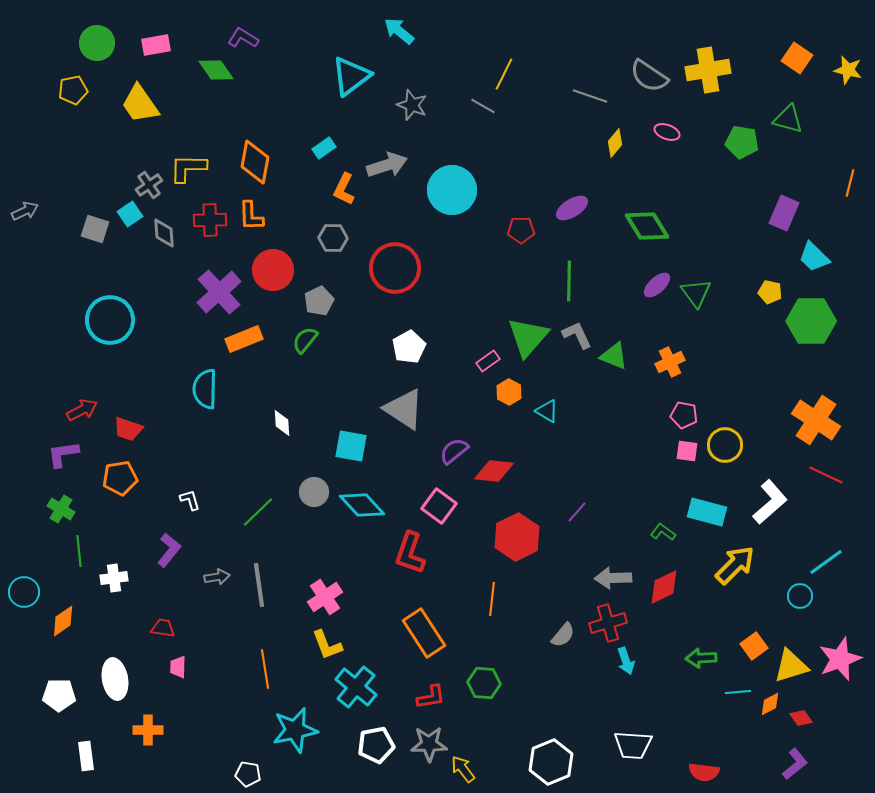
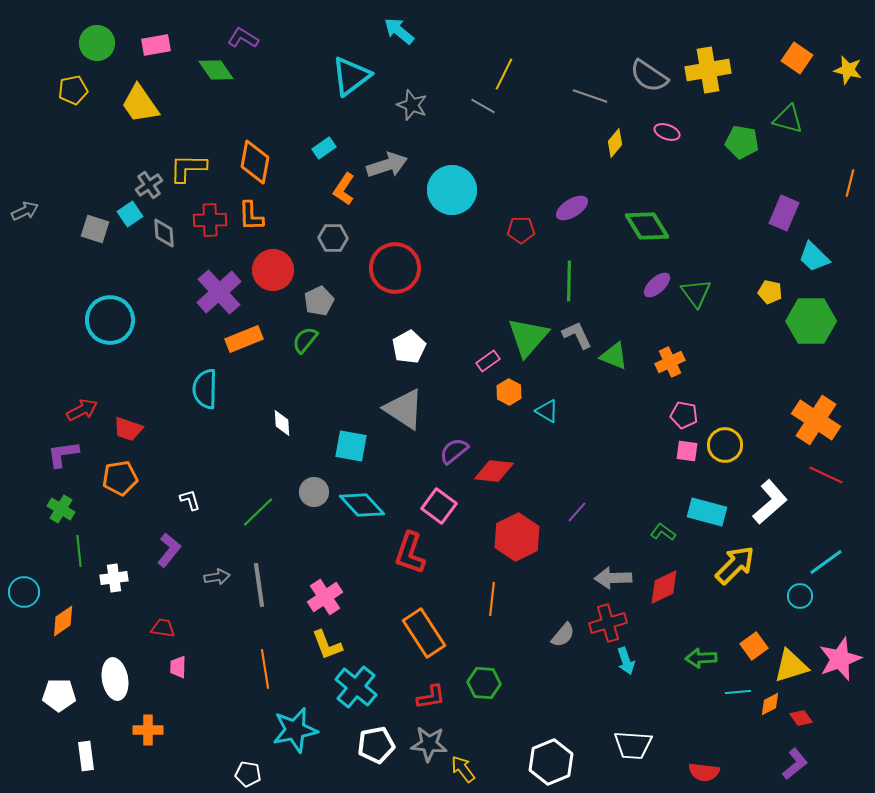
orange L-shape at (344, 189): rotated 8 degrees clockwise
gray star at (429, 744): rotated 6 degrees clockwise
